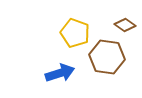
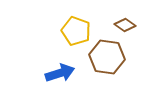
yellow pentagon: moved 1 px right, 2 px up
